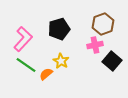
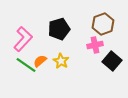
orange semicircle: moved 6 px left, 13 px up
